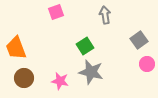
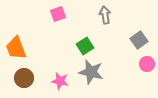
pink square: moved 2 px right, 2 px down
